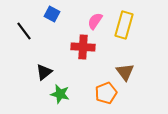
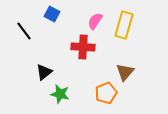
brown triangle: rotated 18 degrees clockwise
